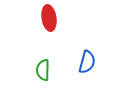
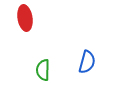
red ellipse: moved 24 px left
